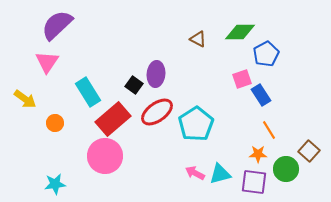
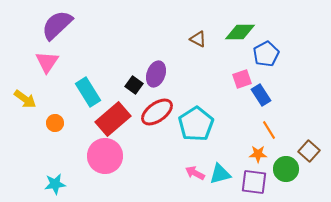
purple ellipse: rotated 15 degrees clockwise
